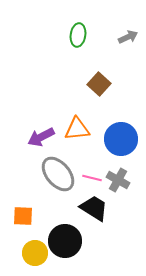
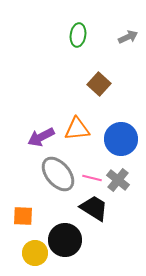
gray cross: rotated 10 degrees clockwise
black circle: moved 1 px up
